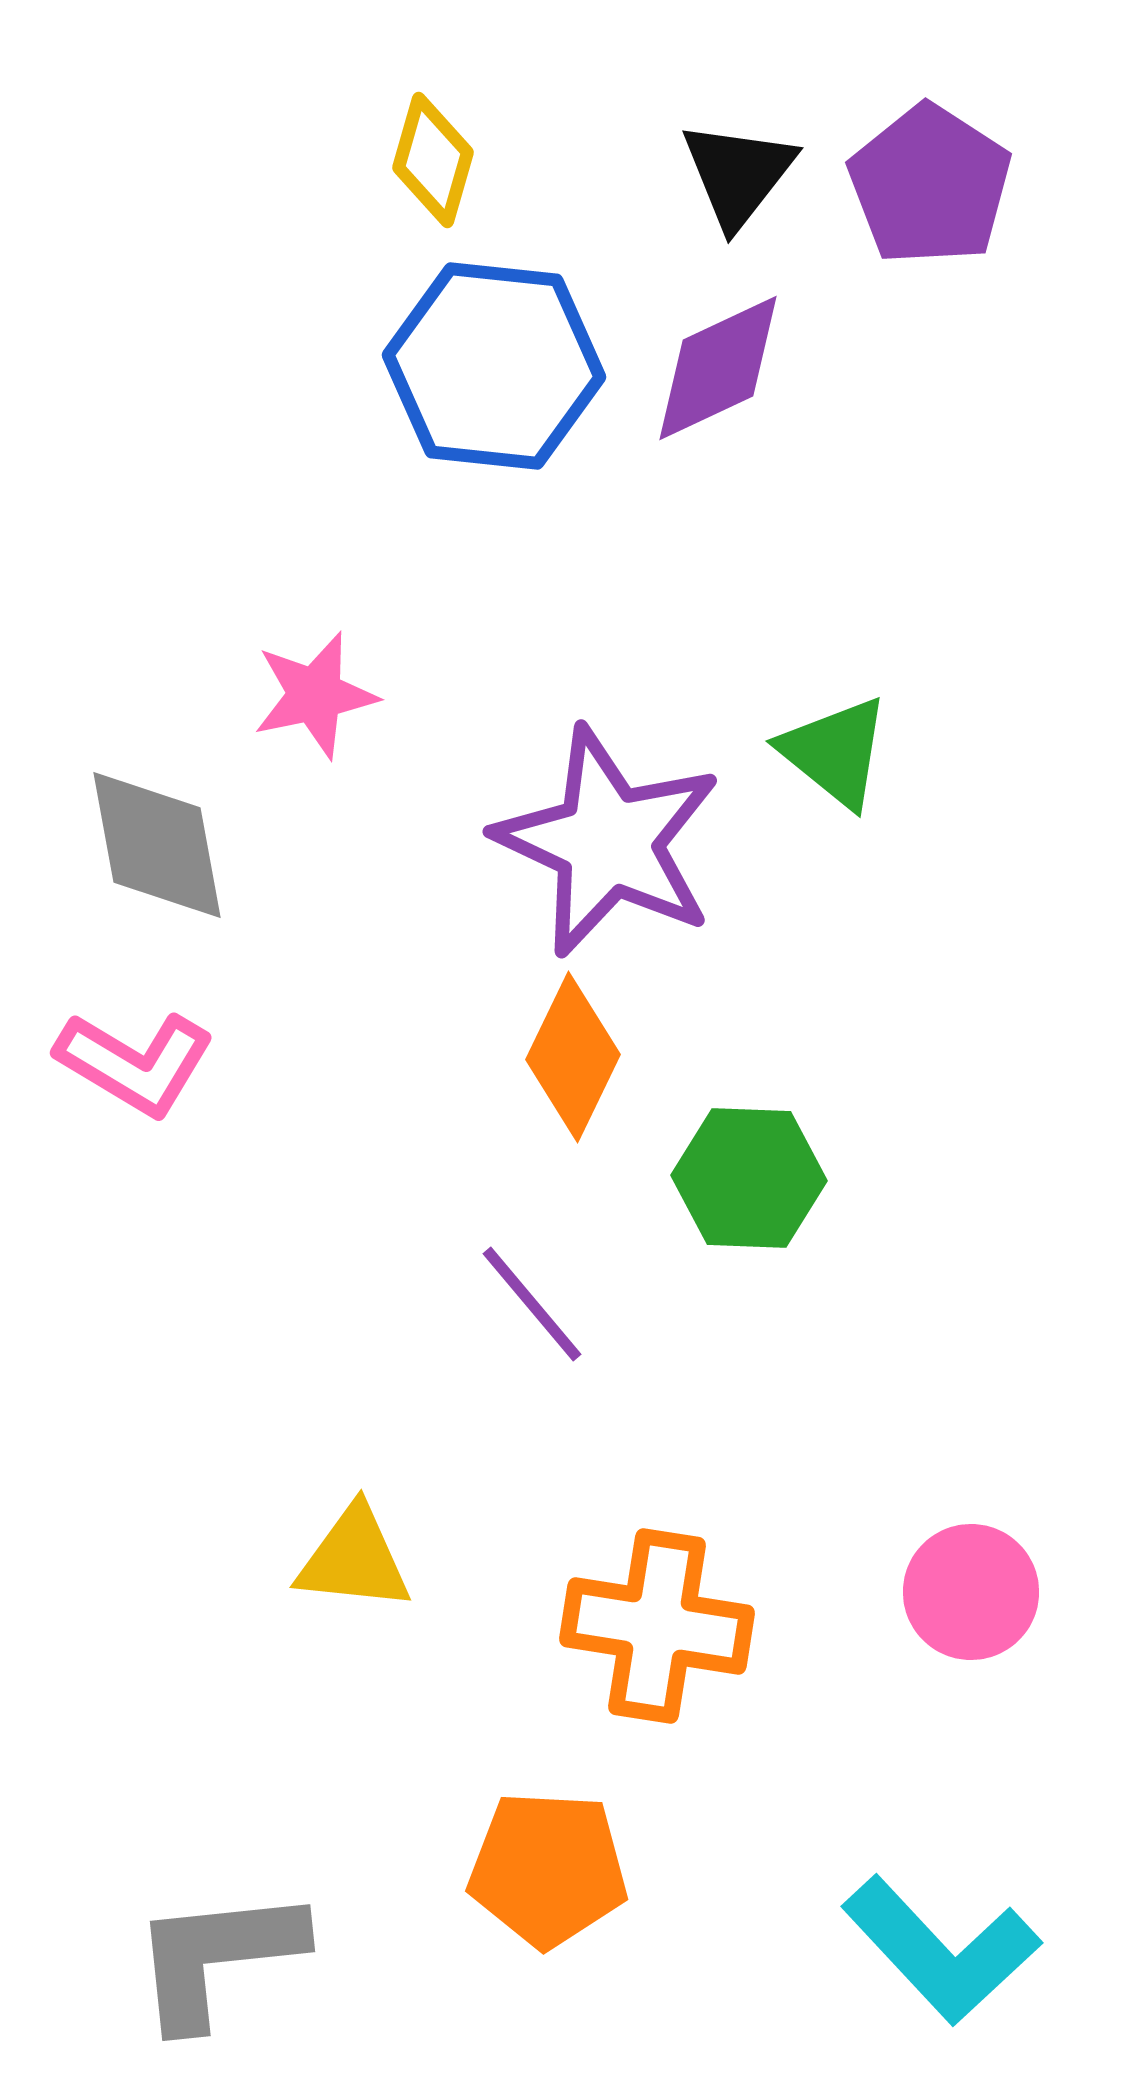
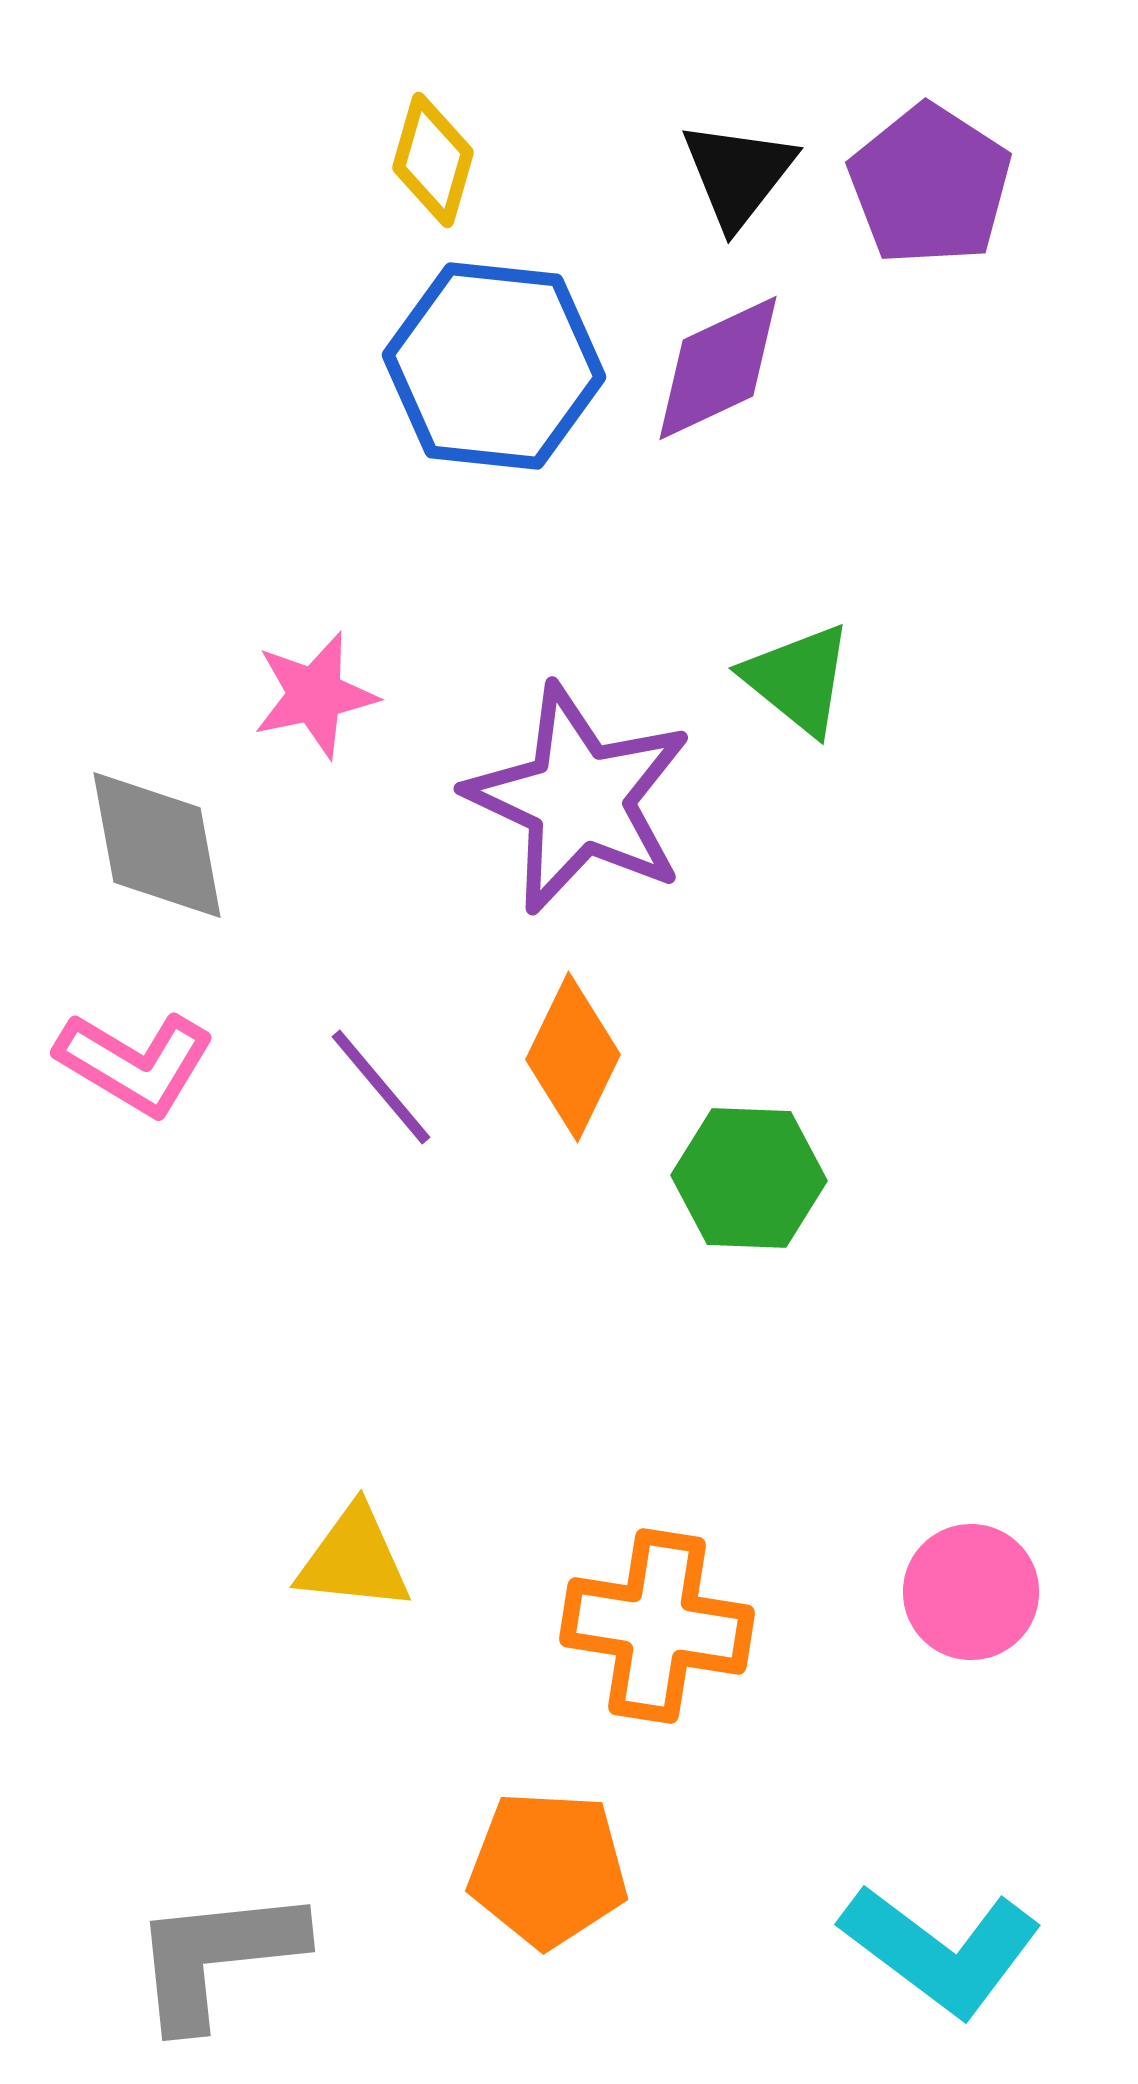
green triangle: moved 37 px left, 73 px up
purple star: moved 29 px left, 43 px up
purple line: moved 151 px left, 217 px up
cyan L-shape: rotated 10 degrees counterclockwise
